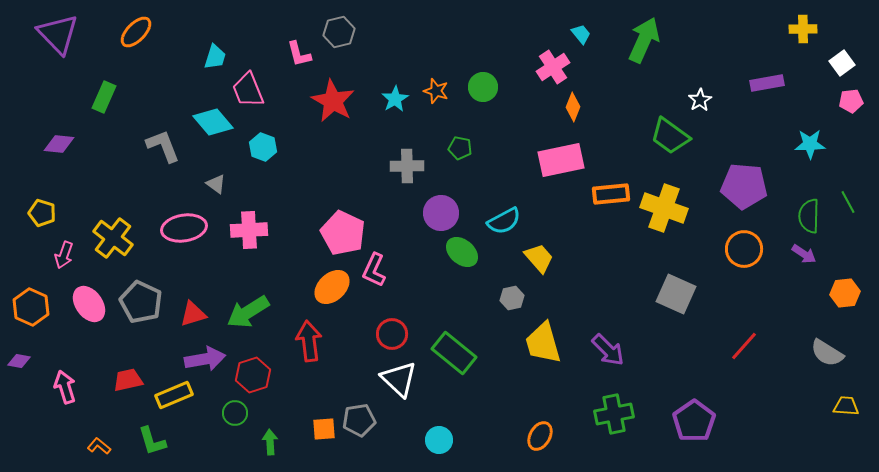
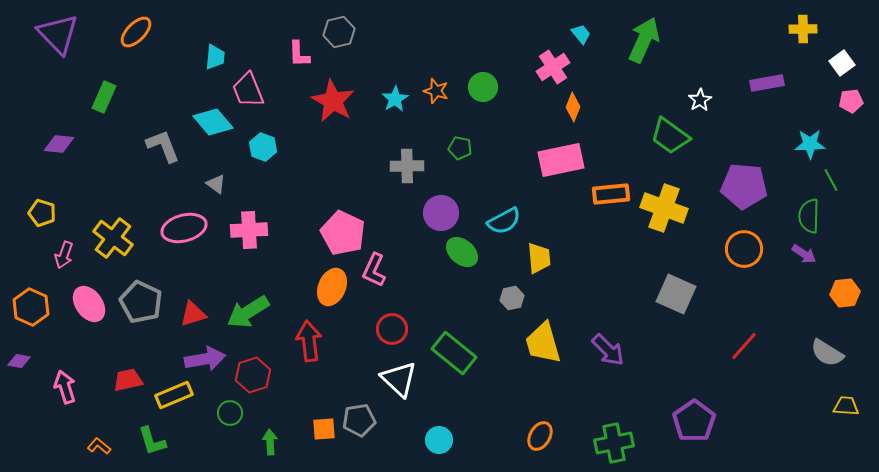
pink L-shape at (299, 54): rotated 12 degrees clockwise
cyan trapezoid at (215, 57): rotated 12 degrees counterclockwise
green line at (848, 202): moved 17 px left, 22 px up
pink ellipse at (184, 228): rotated 6 degrees counterclockwise
yellow trapezoid at (539, 258): rotated 36 degrees clockwise
orange ellipse at (332, 287): rotated 24 degrees counterclockwise
red circle at (392, 334): moved 5 px up
green circle at (235, 413): moved 5 px left
green cross at (614, 414): moved 29 px down
